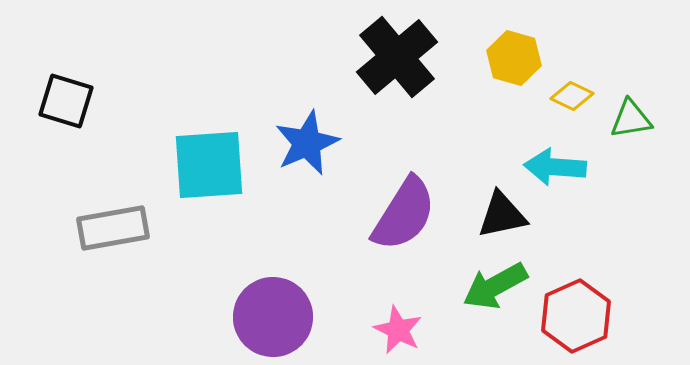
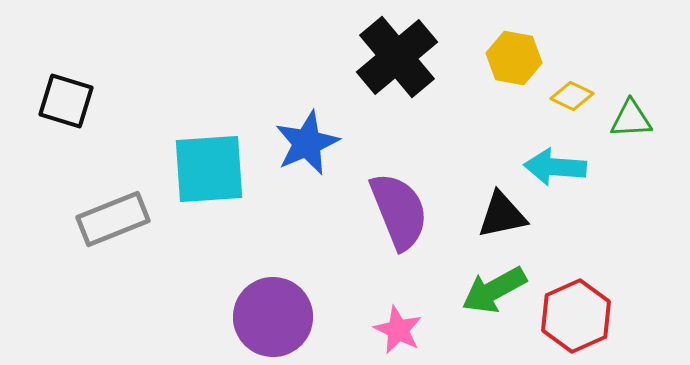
yellow hexagon: rotated 6 degrees counterclockwise
green triangle: rotated 6 degrees clockwise
cyan square: moved 4 px down
purple semicircle: moved 5 px left, 3 px up; rotated 54 degrees counterclockwise
gray rectangle: moved 9 px up; rotated 12 degrees counterclockwise
green arrow: moved 1 px left, 4 px down
